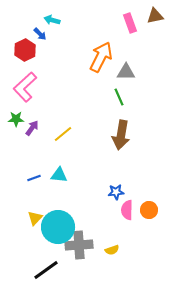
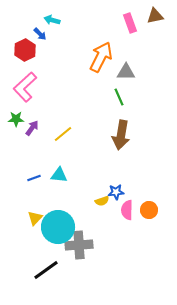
yellow semicircle: moved 10 px left, 49 px up
